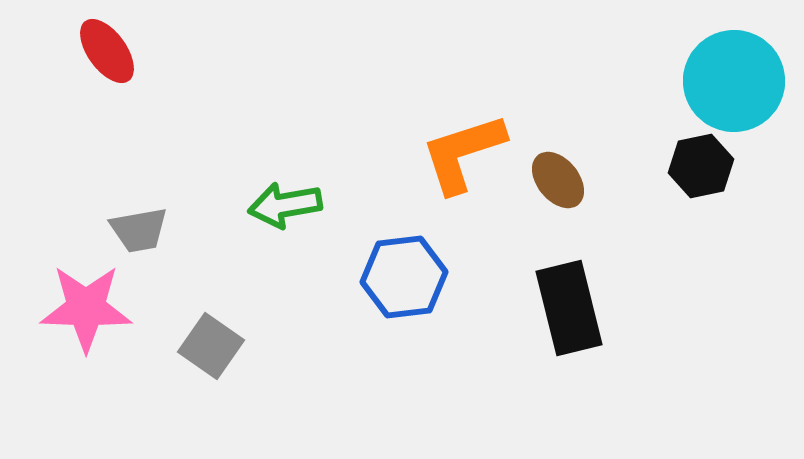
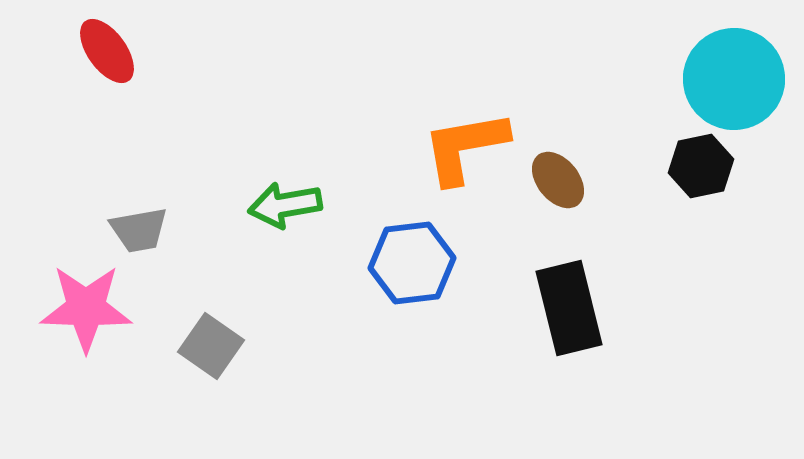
cyan circle: moved 2 px up
orange L-shape: moved 2 px right, 6 px up; rotated 8 degrees clockwise
blue hexagon: moved 8 px right, 14 px up
